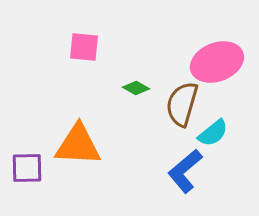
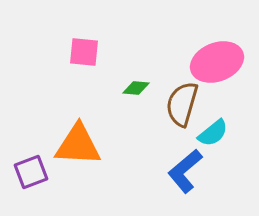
pink square: moved 5 px down
green diamond: rotated 24 degrees counterclockwise
purple square: moved 4 px right, 4 px down; rotated 20 degrees counterclockwise
